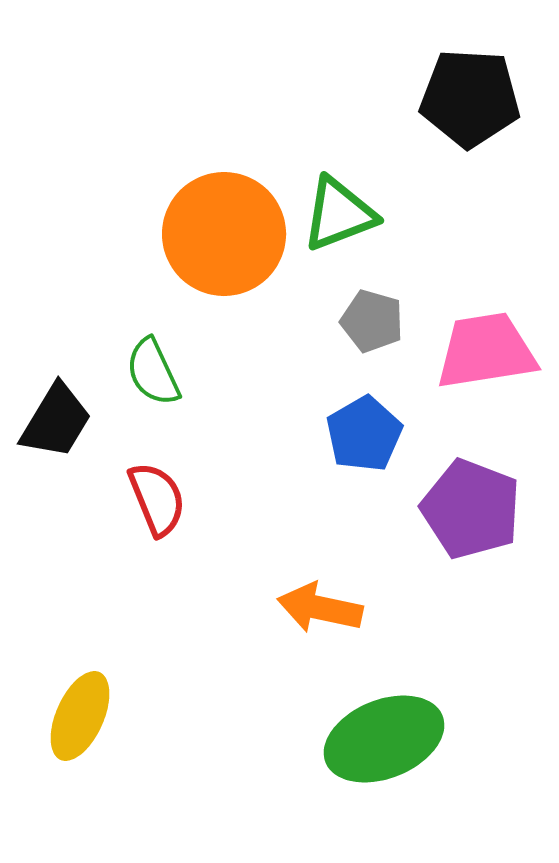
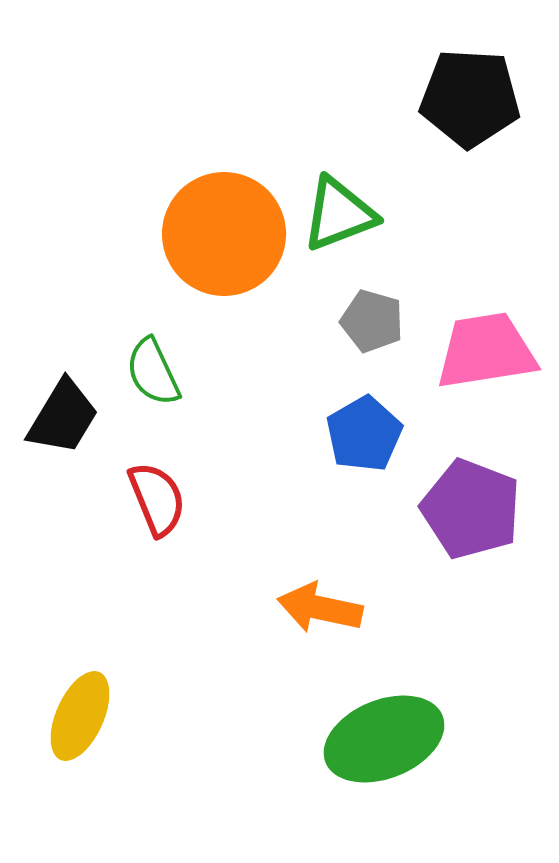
black trapezoid: moved 7 px right, 4 px up
